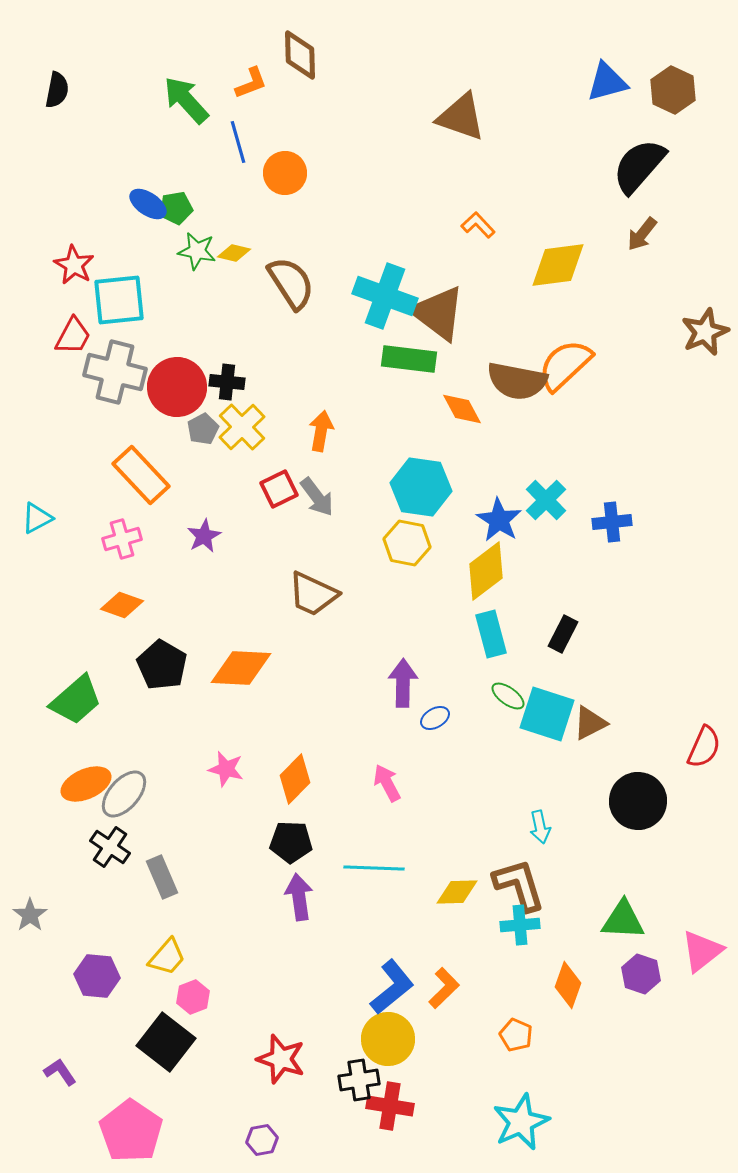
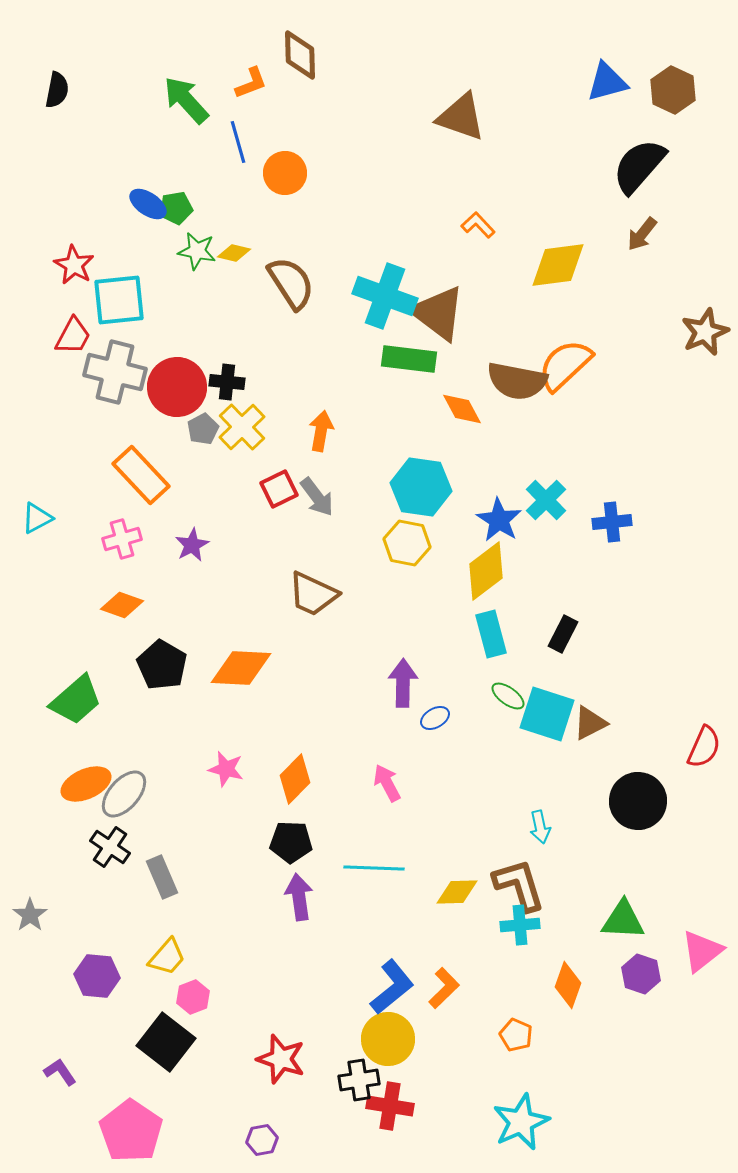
purple star at (204, 536): moved 12 px left, 9 px down
